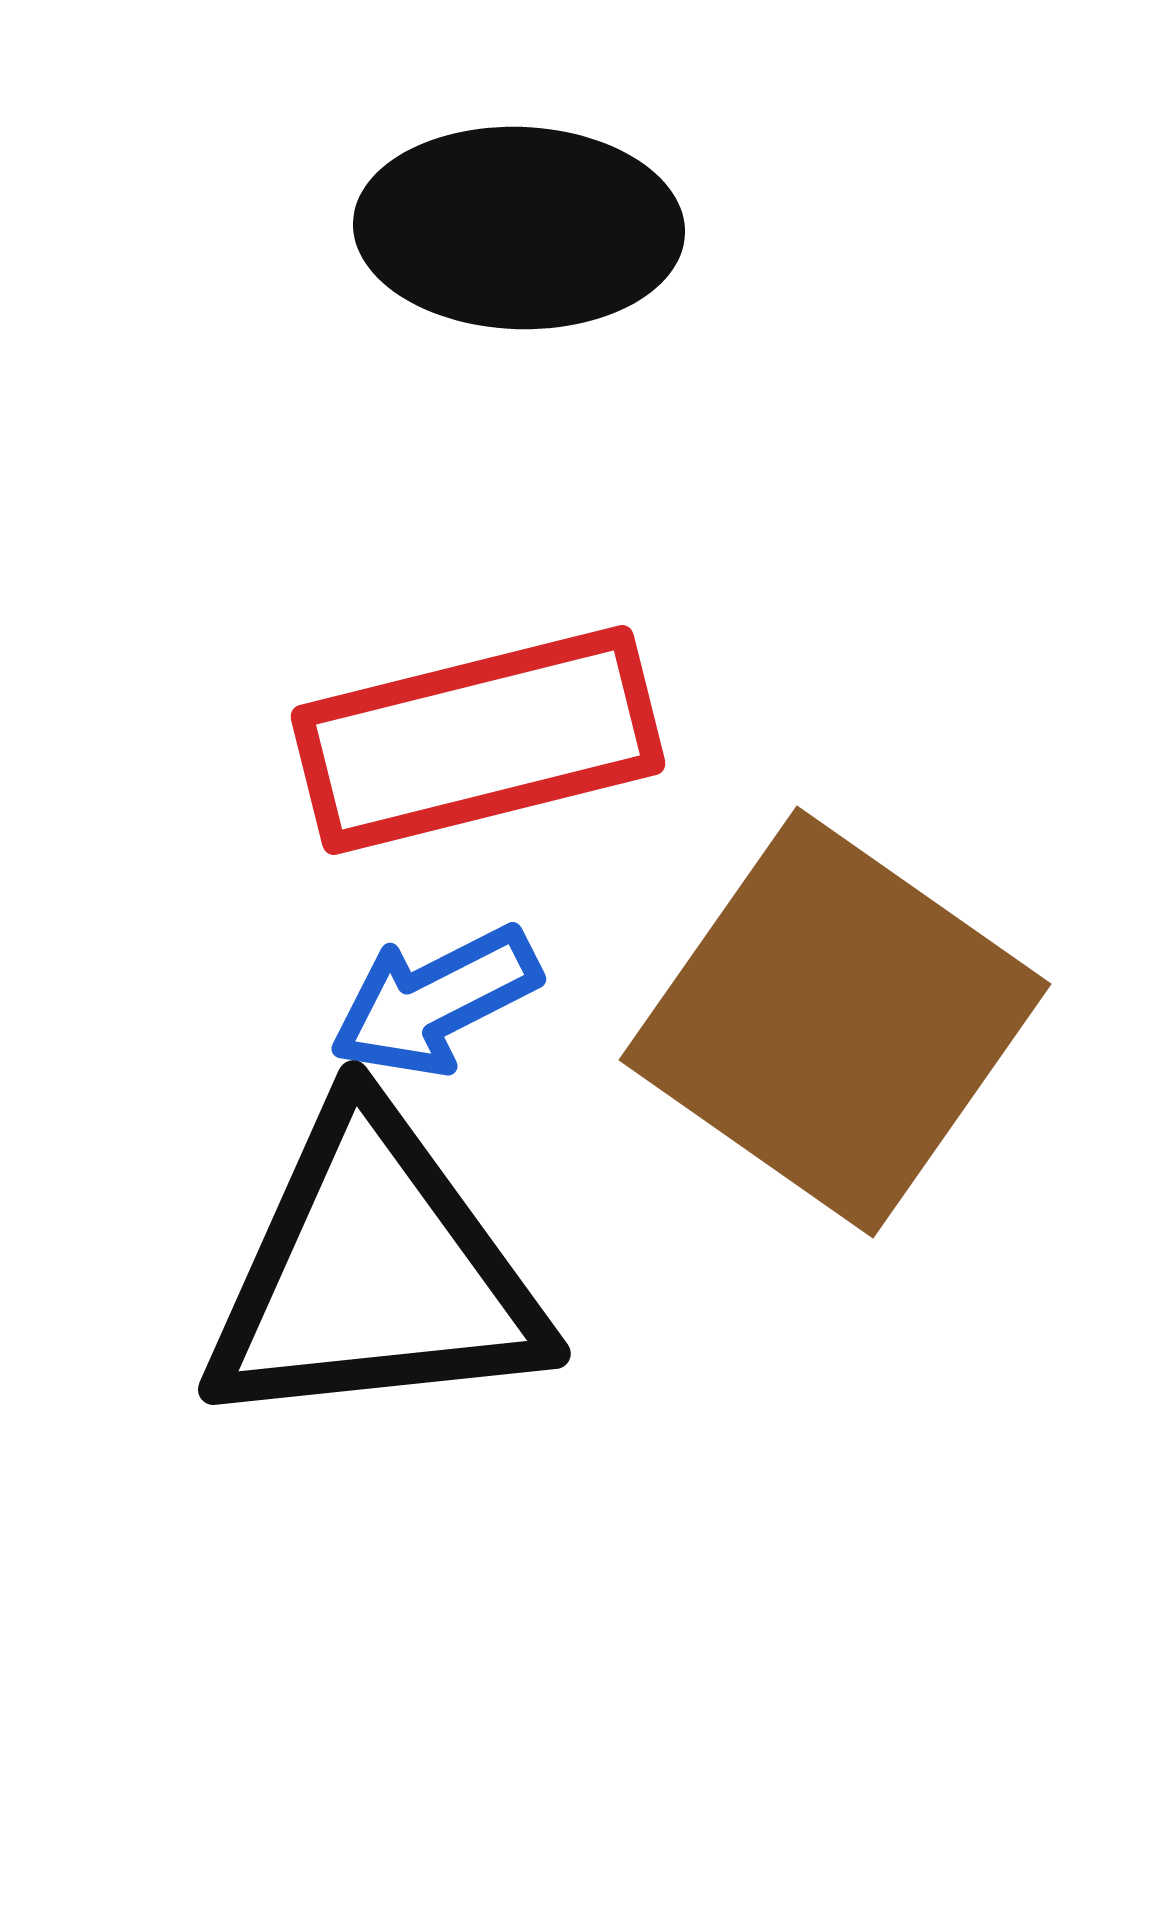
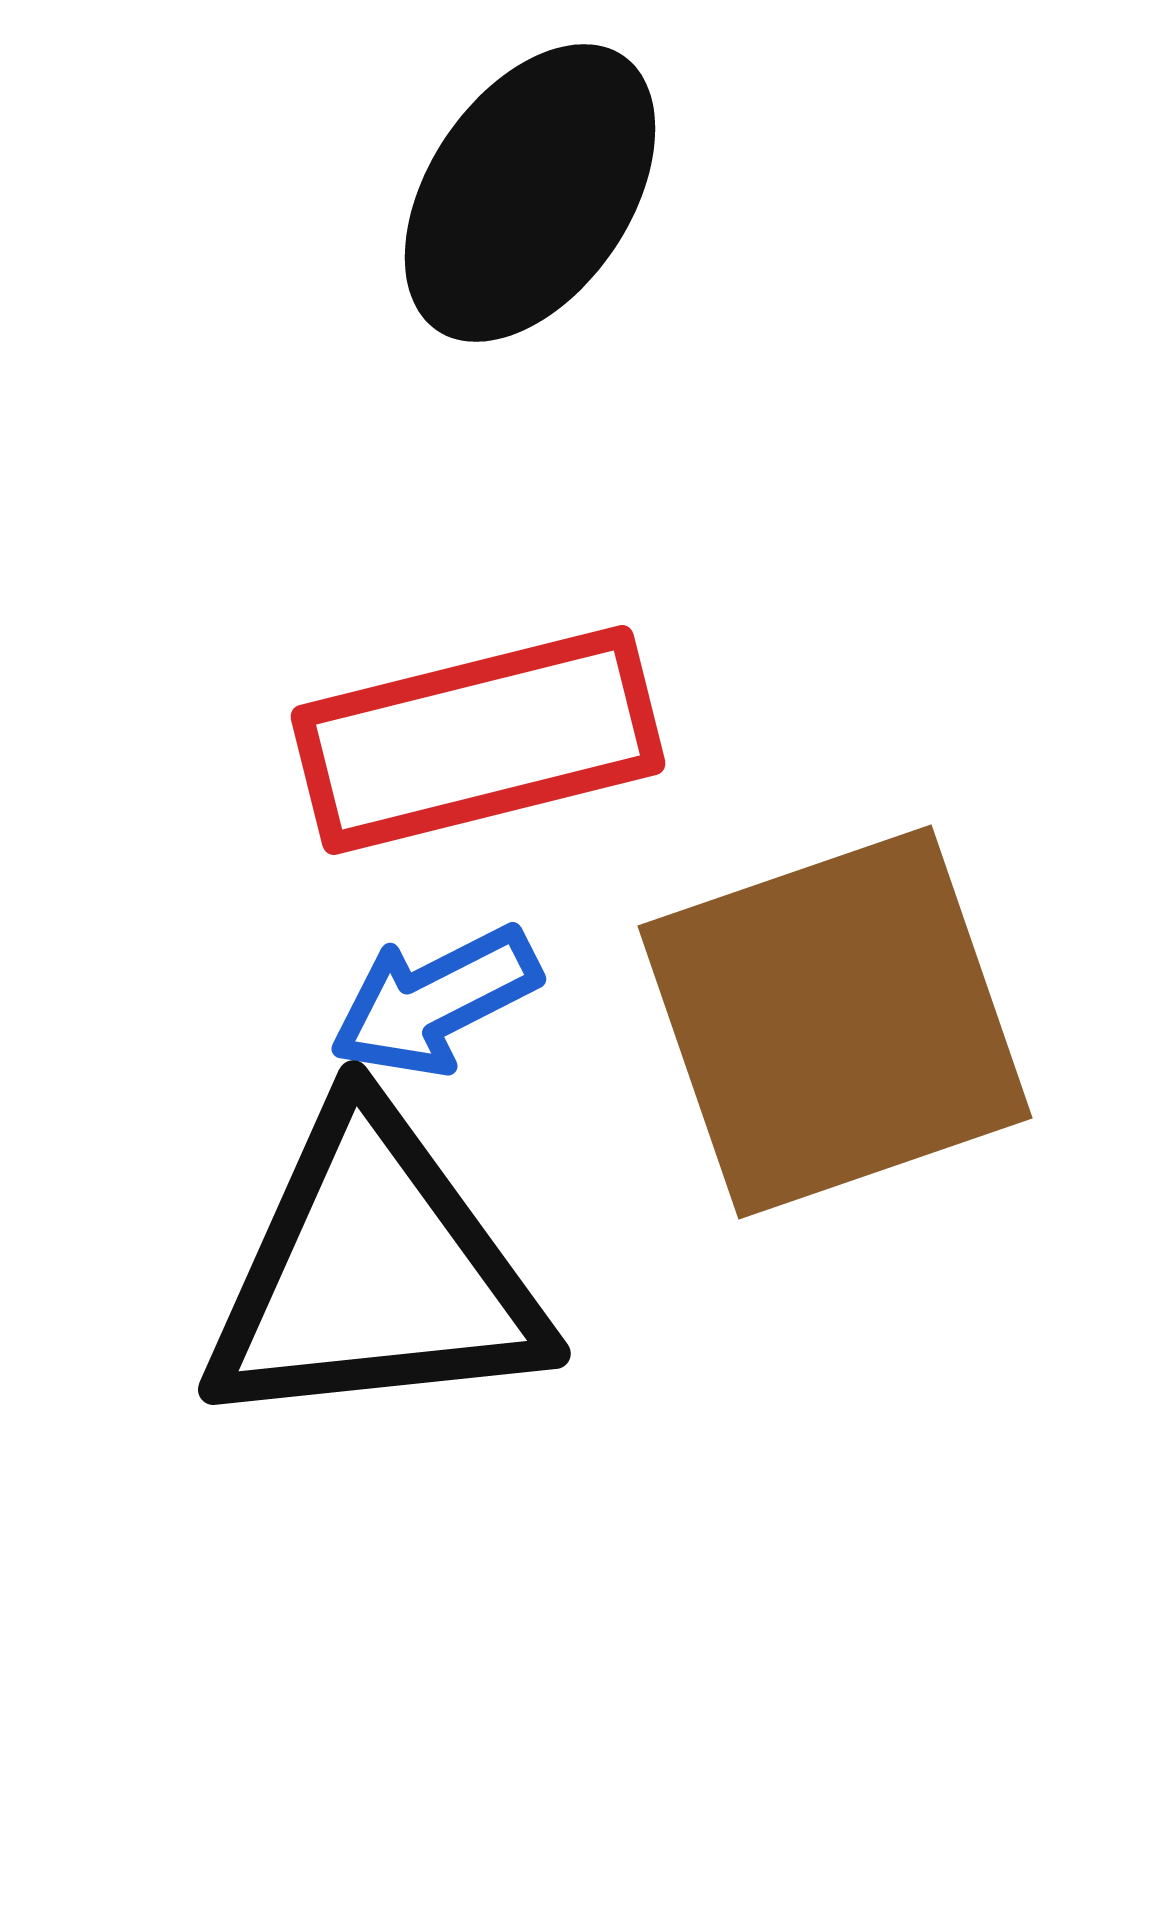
black ellipse: moved 11 px right, 35 px up; rotated 58 degrees counterclockwise
brown square: rotated 36 degrees clockwise
